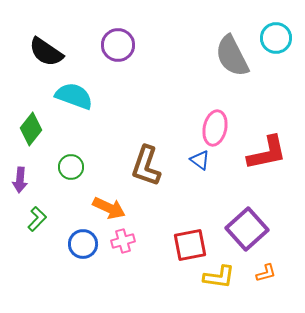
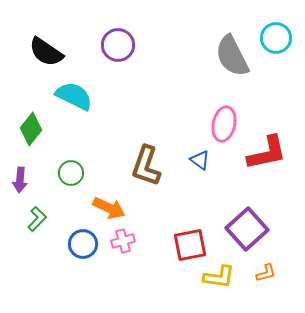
cyan semicircle: rotated 6 degrees clockwise
pink ellipse: moved 9 px right, 4 px up
green circle: moved 6 px down
